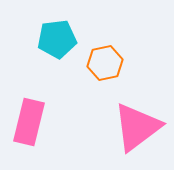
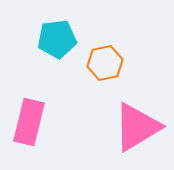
pink triangle: rotated 6 degrees clockwise
